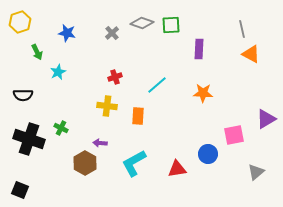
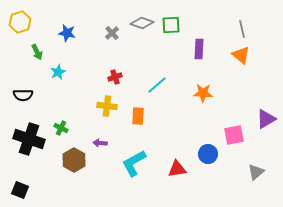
orange triangle: moved 10 px left, 1 px down; rotated 12 degrees clockwise
brown hexagon: moved 11 px left, 3 px up
